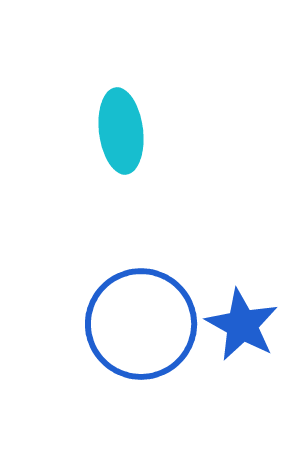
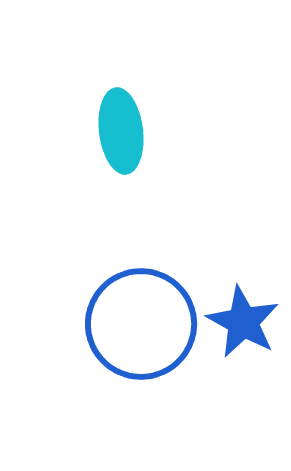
blue star: moved 1 px right, 3 px up
